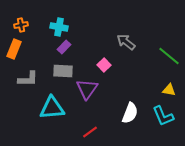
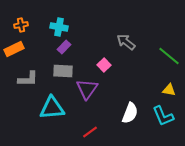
orange rectangle: rotated 42 degrees clockwise
